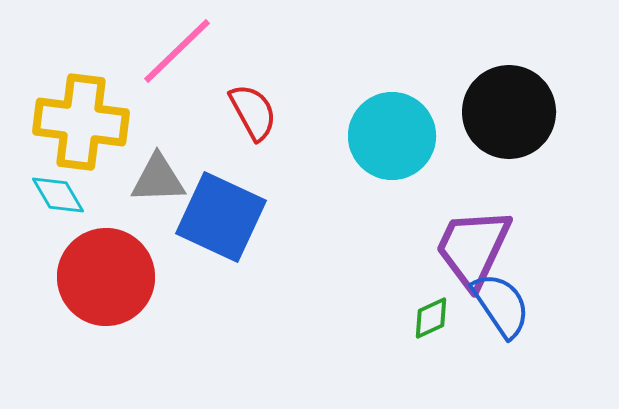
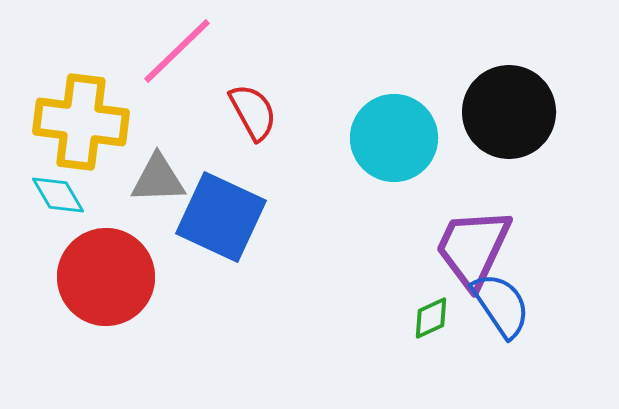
cyan circle: moved 2 px right, 2 px down
